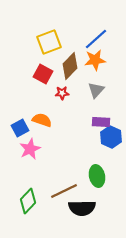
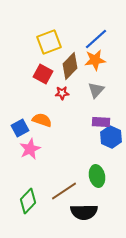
brown line: rotated 8 degrees counterclockwise
black semicircle: moved 2 px right, 4 px down
